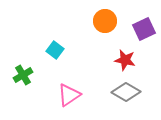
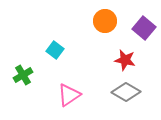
purple square: moved 1 px up; rotated 25 degrees counterclockwise
